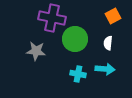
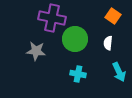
orange square: rotated 28 degrees counterclockwise
cyan arrow: moved 14 px right, 3 px down; rotated 60 degrees clockwise
